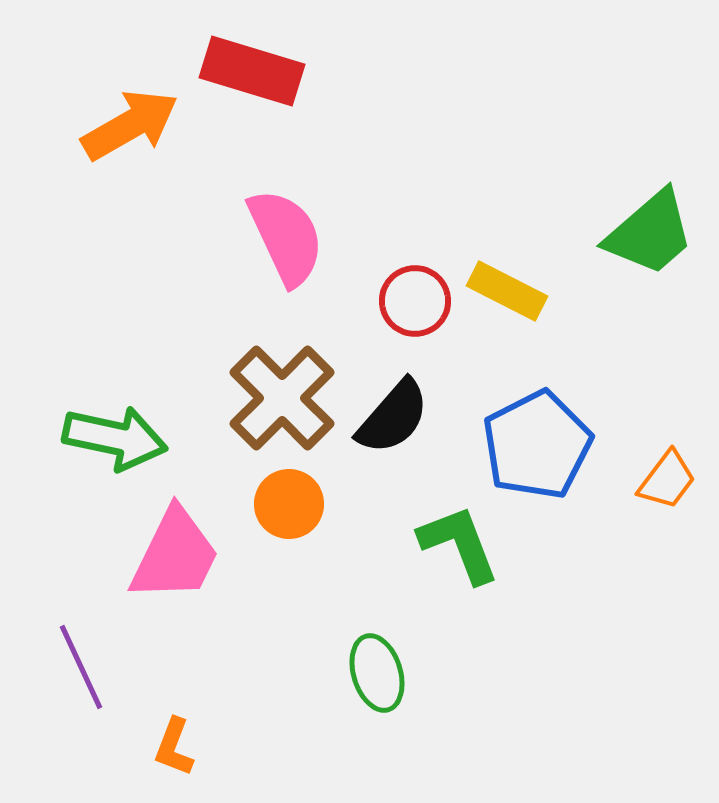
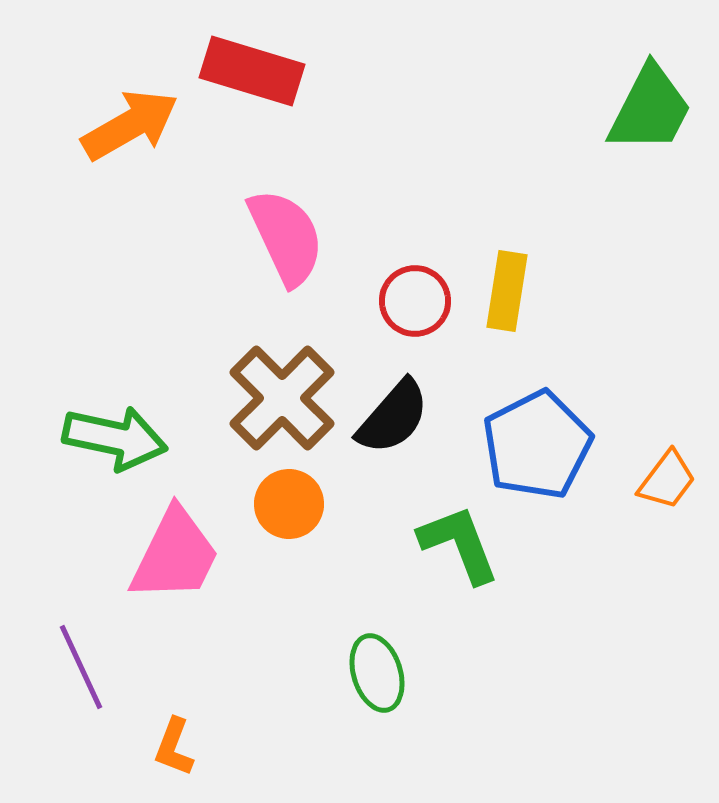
green trapezoid: moved 124 px up; rotated 22 degrees counterclockwise
yellow rectangle: rotated 72 degrees clockwise
